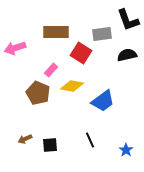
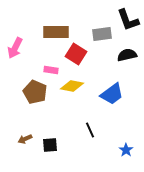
pink arrow: rotated 45 degrees counterclockwise
red square: moved 5 px left, 1 px down
pink rectangle: rotated 56 degrees clockwise
brown pentagon: moved 3 px left, 1 px up
blue trapezoid: moved 9 px right, 7 px up
black line: moved 10 px up
